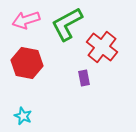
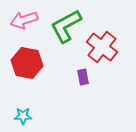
pink arrow: moved 2 px left
green L-shape: moved 1 px left, 2 px down
purple rectangle: moved 1 px left, 1 px up
cyan star: rotated 24 degrees counterclockwise
